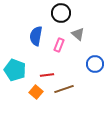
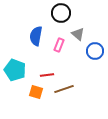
blue circle: moved 13 px up
orange square: rotated 24 degrees counterclockwise
